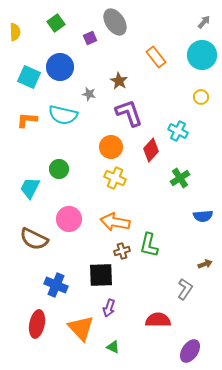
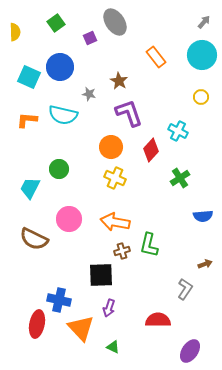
blue cross: moved 3 px right, 15 px down; rotated 10 degrees counterclockwise
